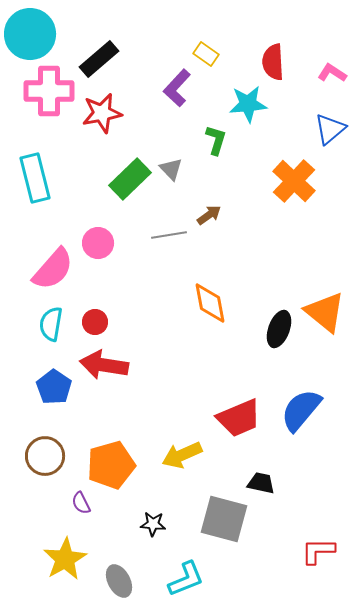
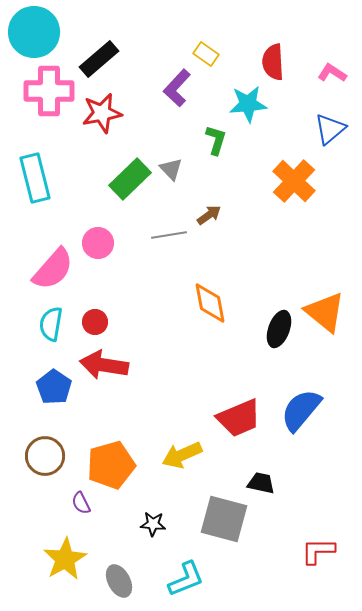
cyan circle: moved 4 px right, 2 px up
